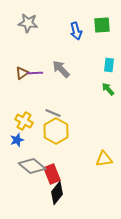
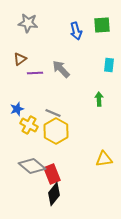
brown triangle: moved 2 px left, 14 px up
green arrow: moved 9 px left, 10 px down; rotated 40 degrees clockwise
yellow cross: moved 5 px right, 4 px down
blue star: moved 31 px up
black diamond: moved 3 px left, 1 px down
